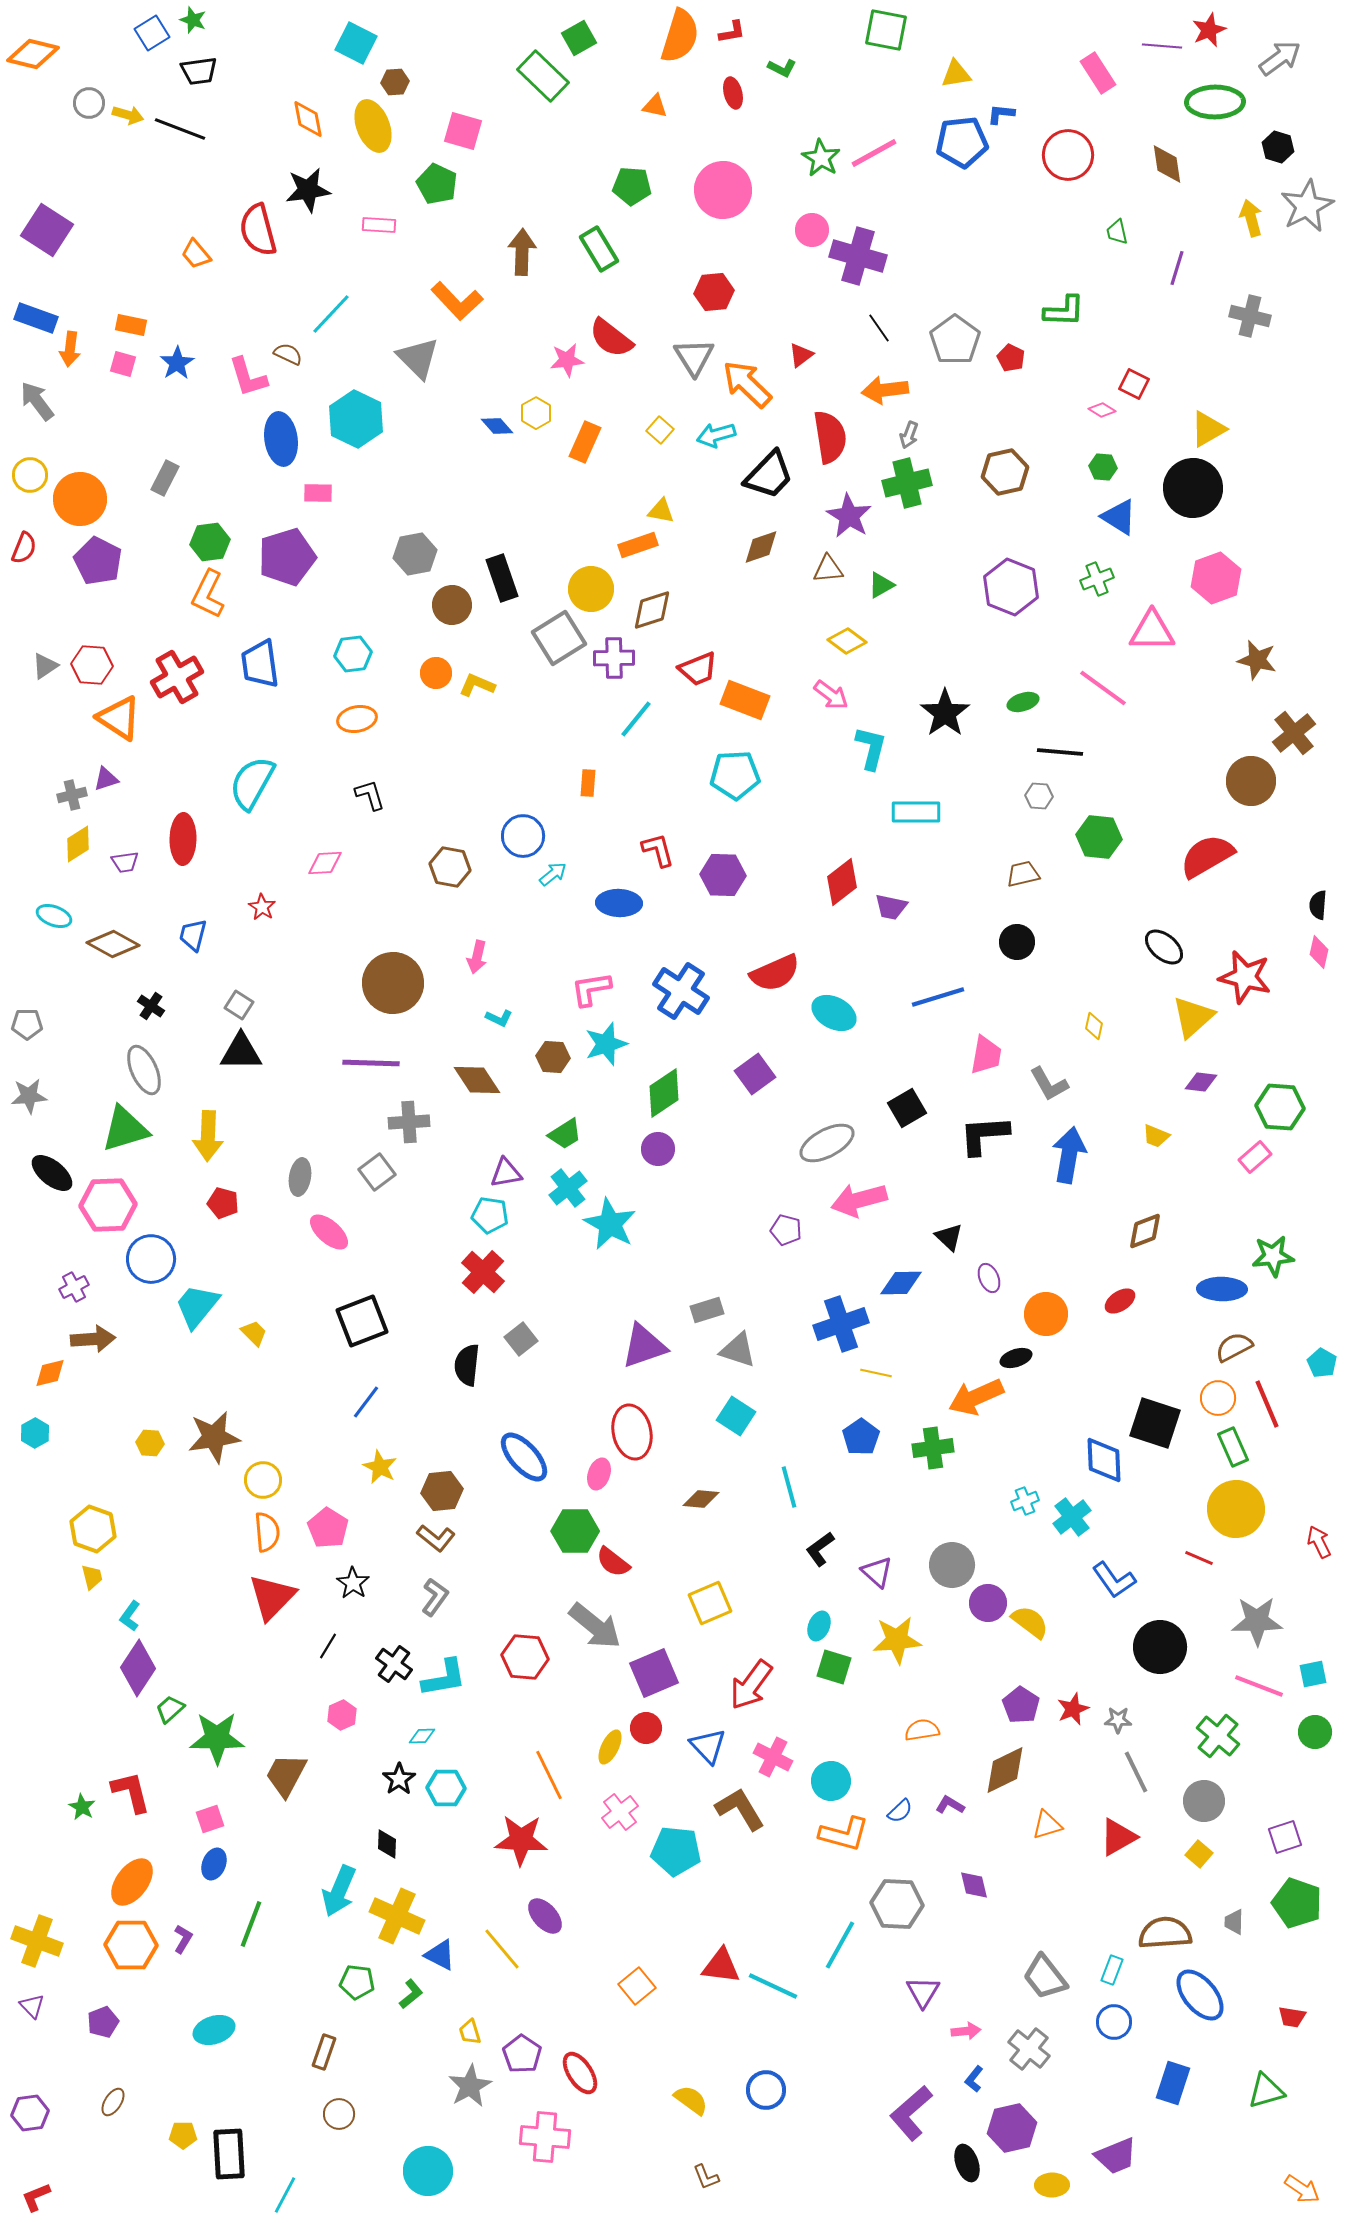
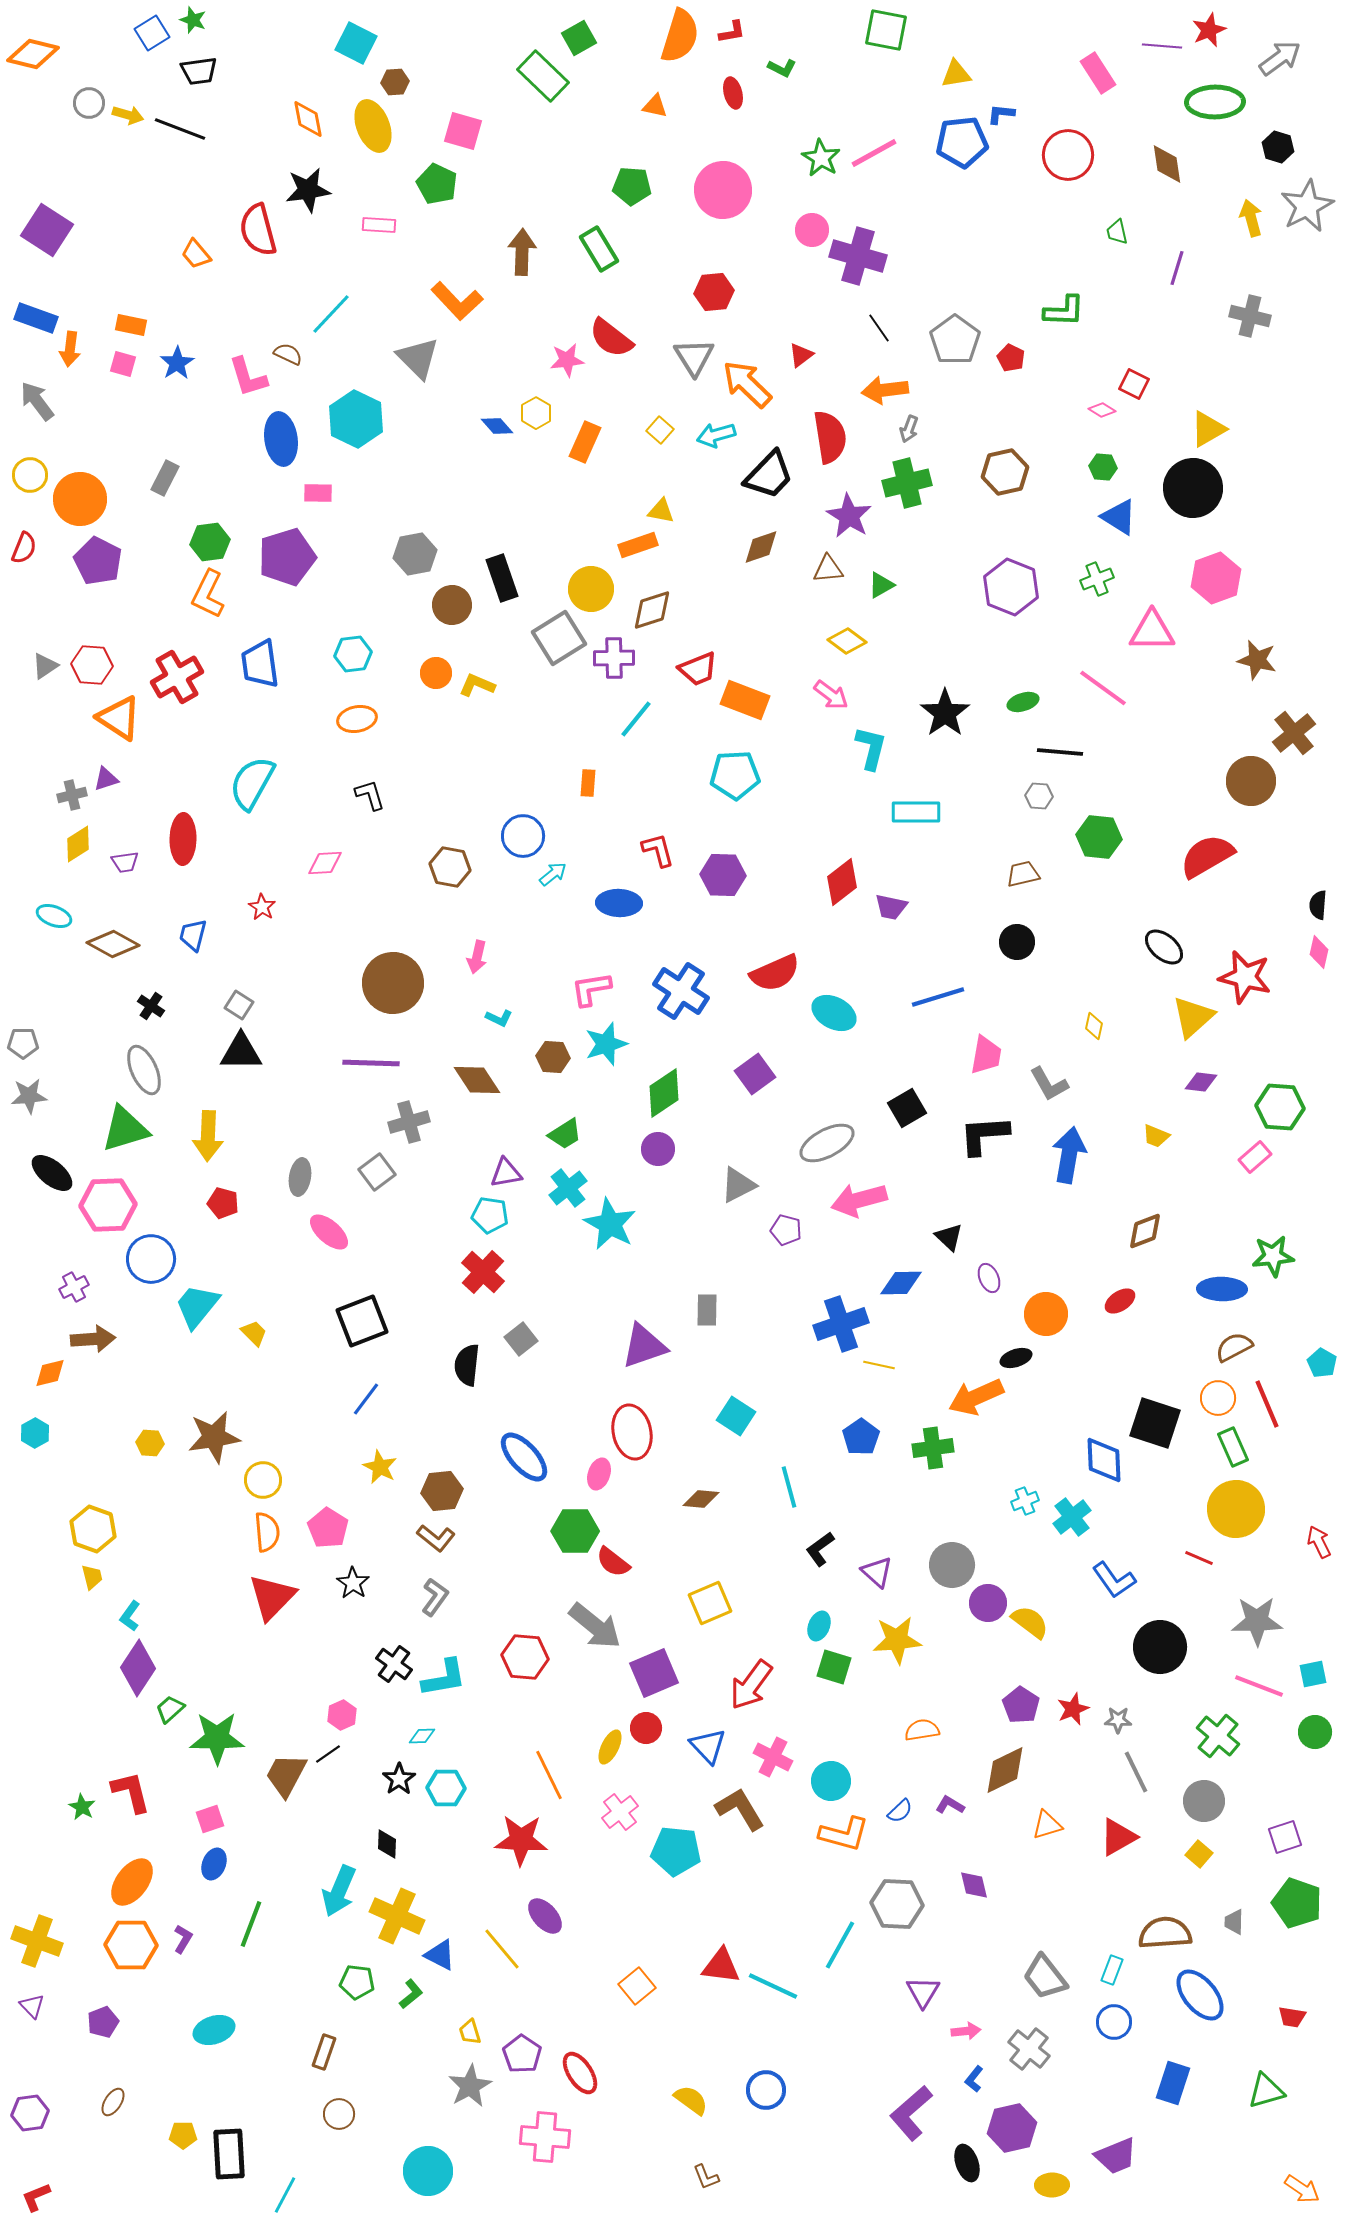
gray arrow at (909, 435): moved 6 px up
gray pentagon at (27, 1024): moved 4 px left, 19 px down
gray cross at (409, 1122): rotated 12 degrees counterclockwise
gray rectangle at (707, 1310): rotated 72 degrees counterclockwise
gray triangle at (738, 1350): moved 165 px up; rotated 45 degrees counterclockwise
yellow line at (876, 1373): moved 3 px right, 8 px up
blue line at (366, 1402): moved 3 px up
black line at (328, 1646): moved 108 px down; rotated 24 degrees clockwise
